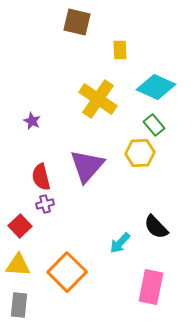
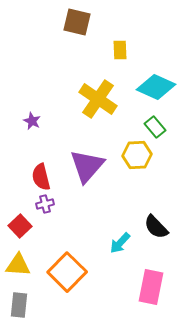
green rectangle: moved 1 px right, 2 px down
yellow hexagon: moved 3 px left, 2 px down
